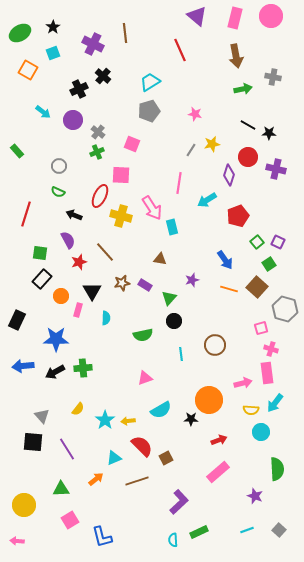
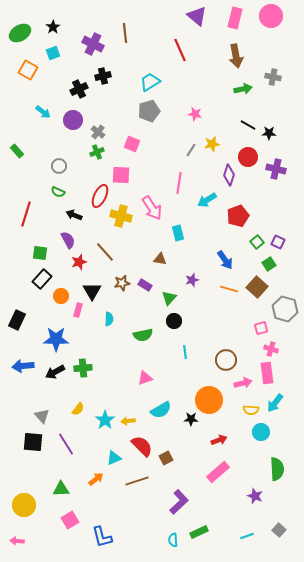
black cross at (103, 76): rotated 35 degrees clockwise
cyan rectangle at (172, 227): moved 6 px right, 6 px down
cyan semicircle at (106, 318): moved 3 px right, 1 px down
brown circle at (215, 345): moved 11 px right, 15 px down
cyan line at (181, 354): moved 4 px right, 2 px up
purple line at (67, 449): moved 1 px left, 5 px up
cyan line at (247, 530): moved 6 px down
